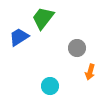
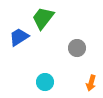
orange arrow: moved 1 px right, 11 px down
cyan circle: moved 5 px left, 4 px up
